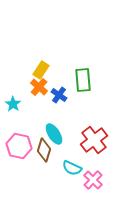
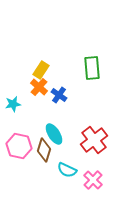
green rectangle: moved 9 px right, 12 px up
cyan star: rotated 28 degrees clockwise
cyan semicircle: moved 5 px left, 2 px down
